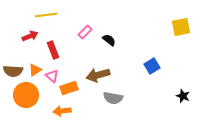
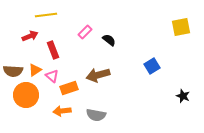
gray semicircle: moved 17 px left, 17 px down
